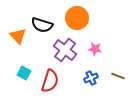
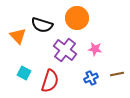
brown line: moved 1 px left, 2 px up; rotated 32 degrees counterclockwise
